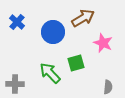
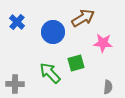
pink star: rotated 18 degrees counterclockwise
